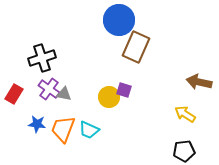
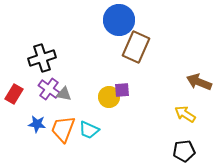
brown arrow: rotated 10 degrees clockwise
purple square: moved 2 px left; rotated 21 degrees counterclockwise
